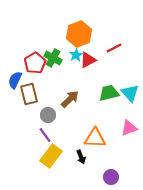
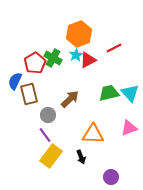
blue semicircle: moved 1 px down
orange triangle: moved 2 px left, 4 px up
